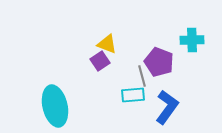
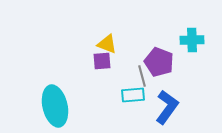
purple square: moved 2 px right; rotated 30 degrees clockwise
